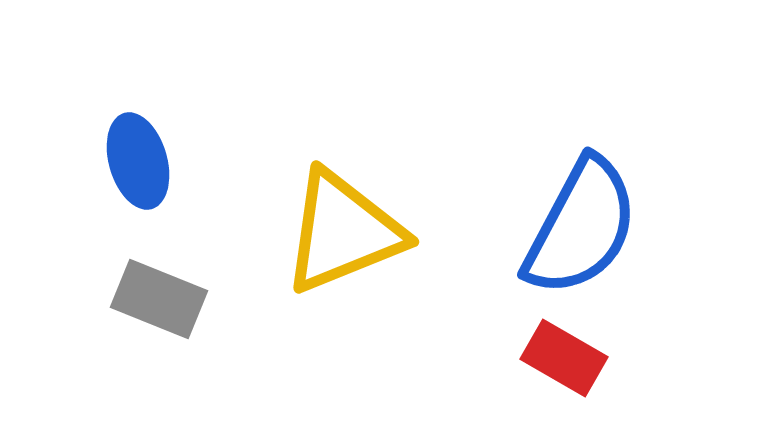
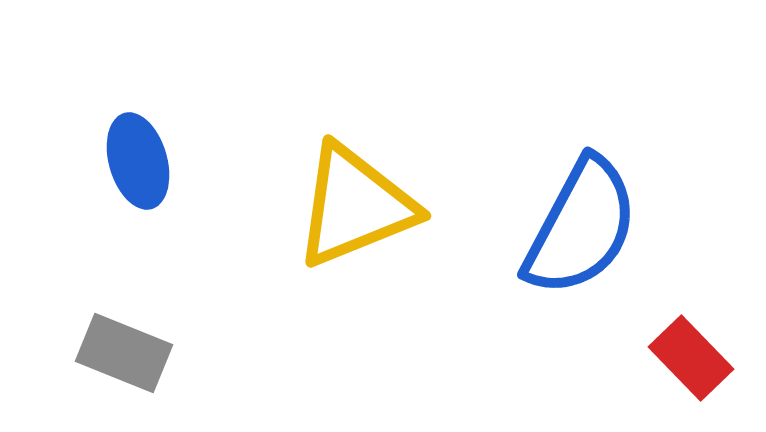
yellow triangle: moved 12 px right, 26 px up
gray rectangle: moved 35 px left, 54 px down
red rectangle: moved 127 px right; rotated 16 degrees clockwise
